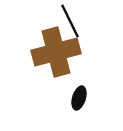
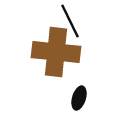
brown cross: rotated 21 degrees clockwise
